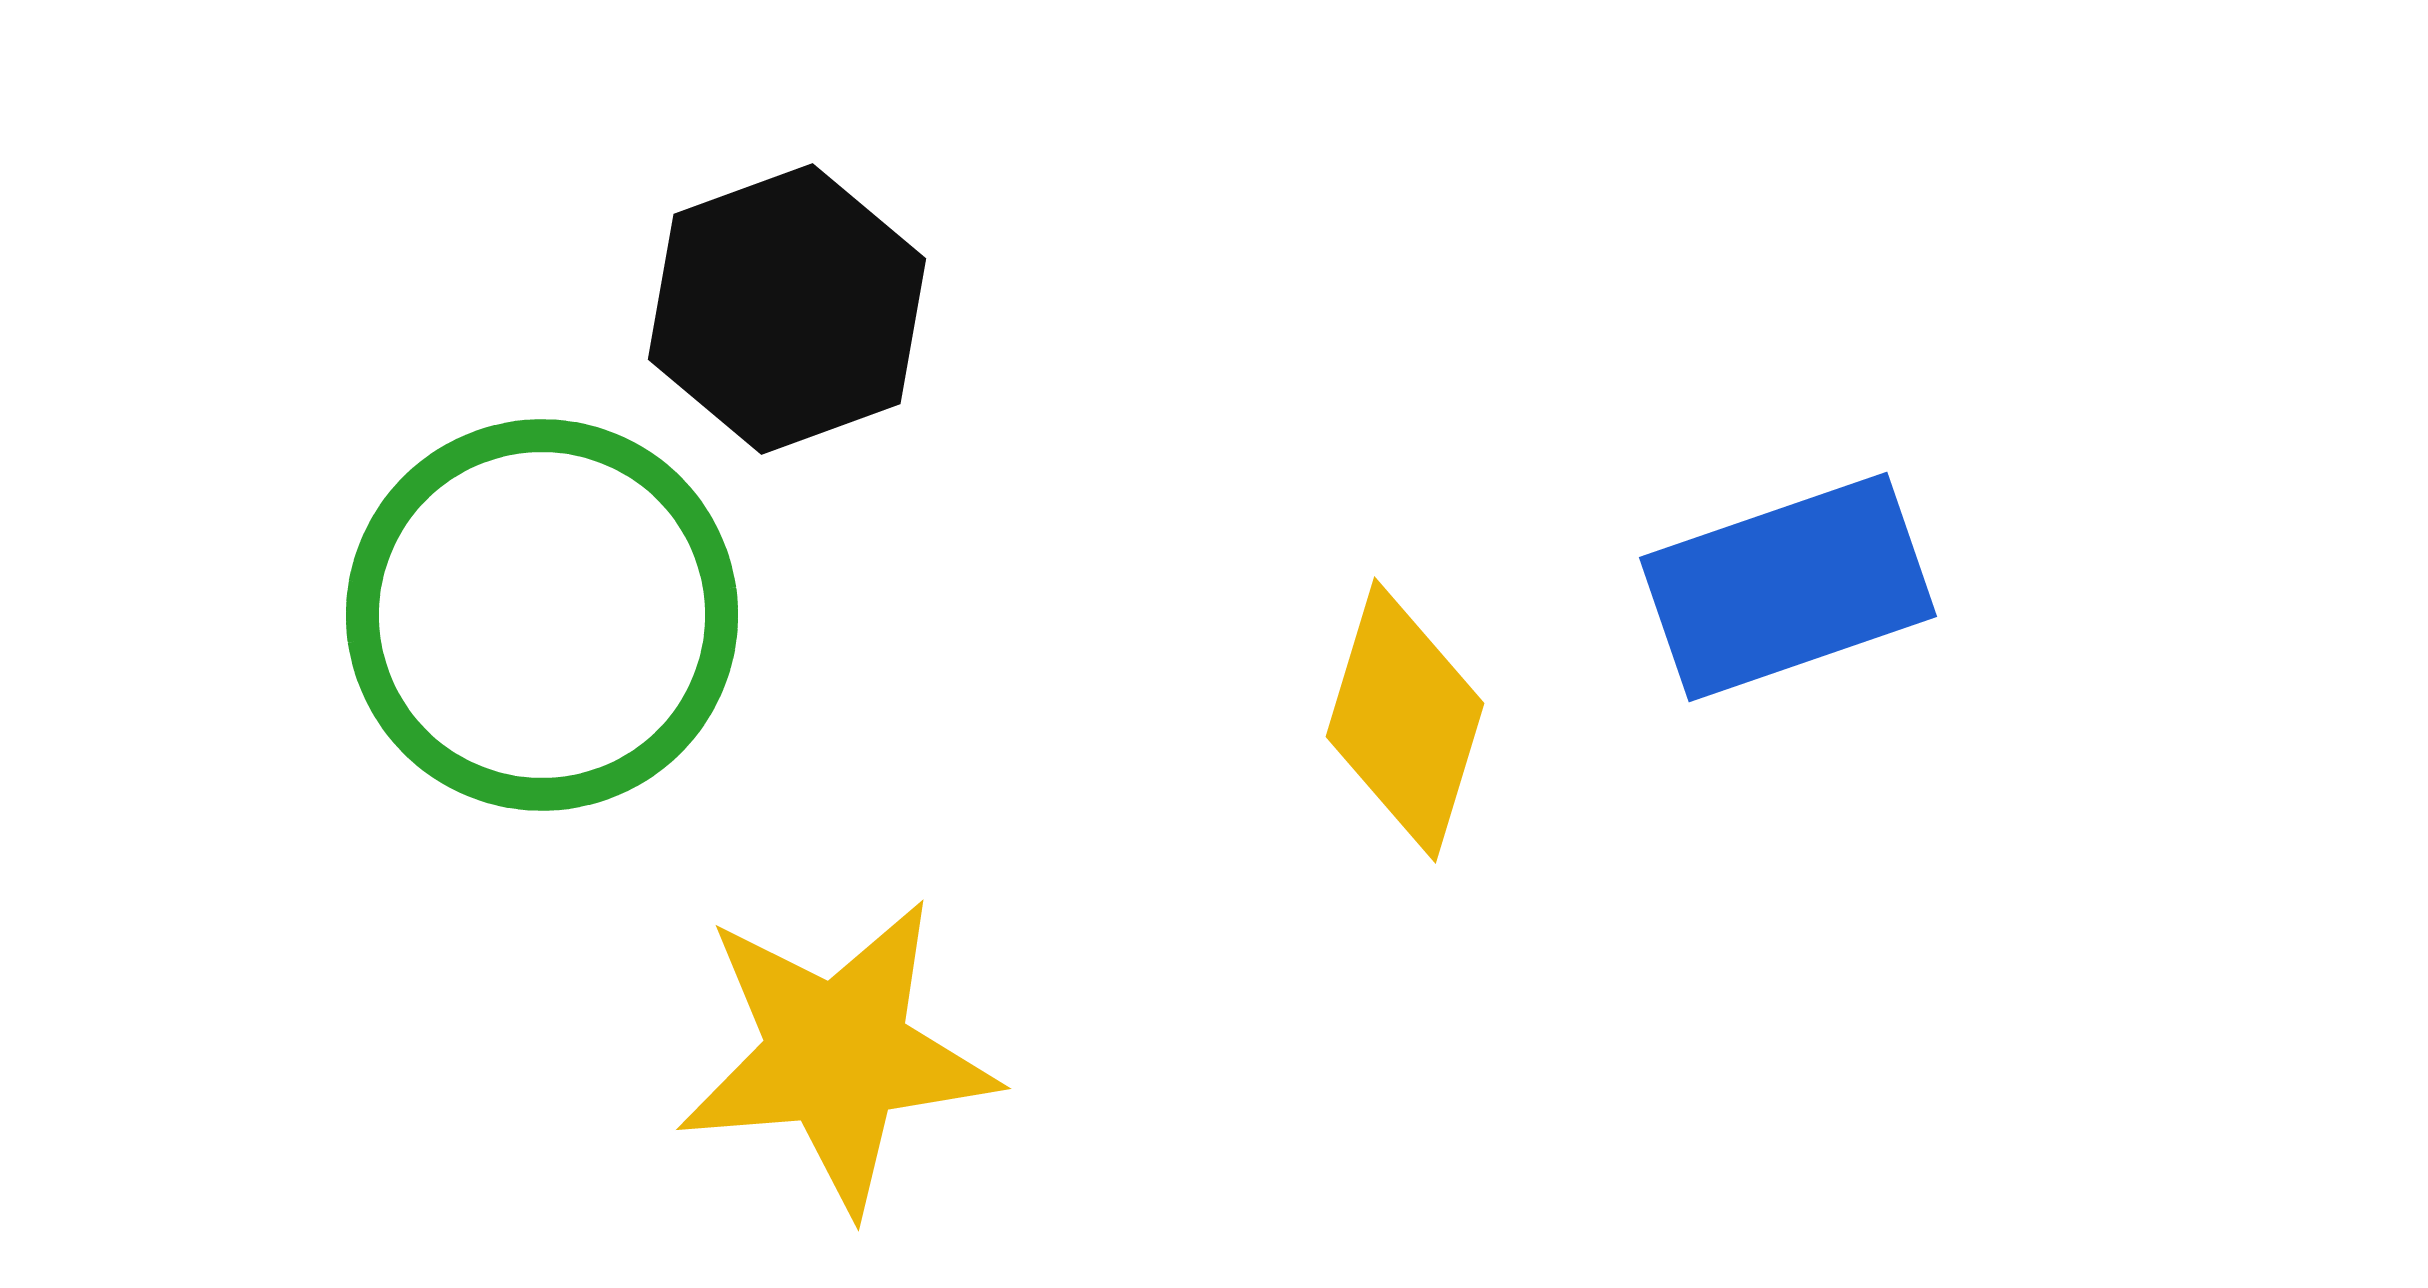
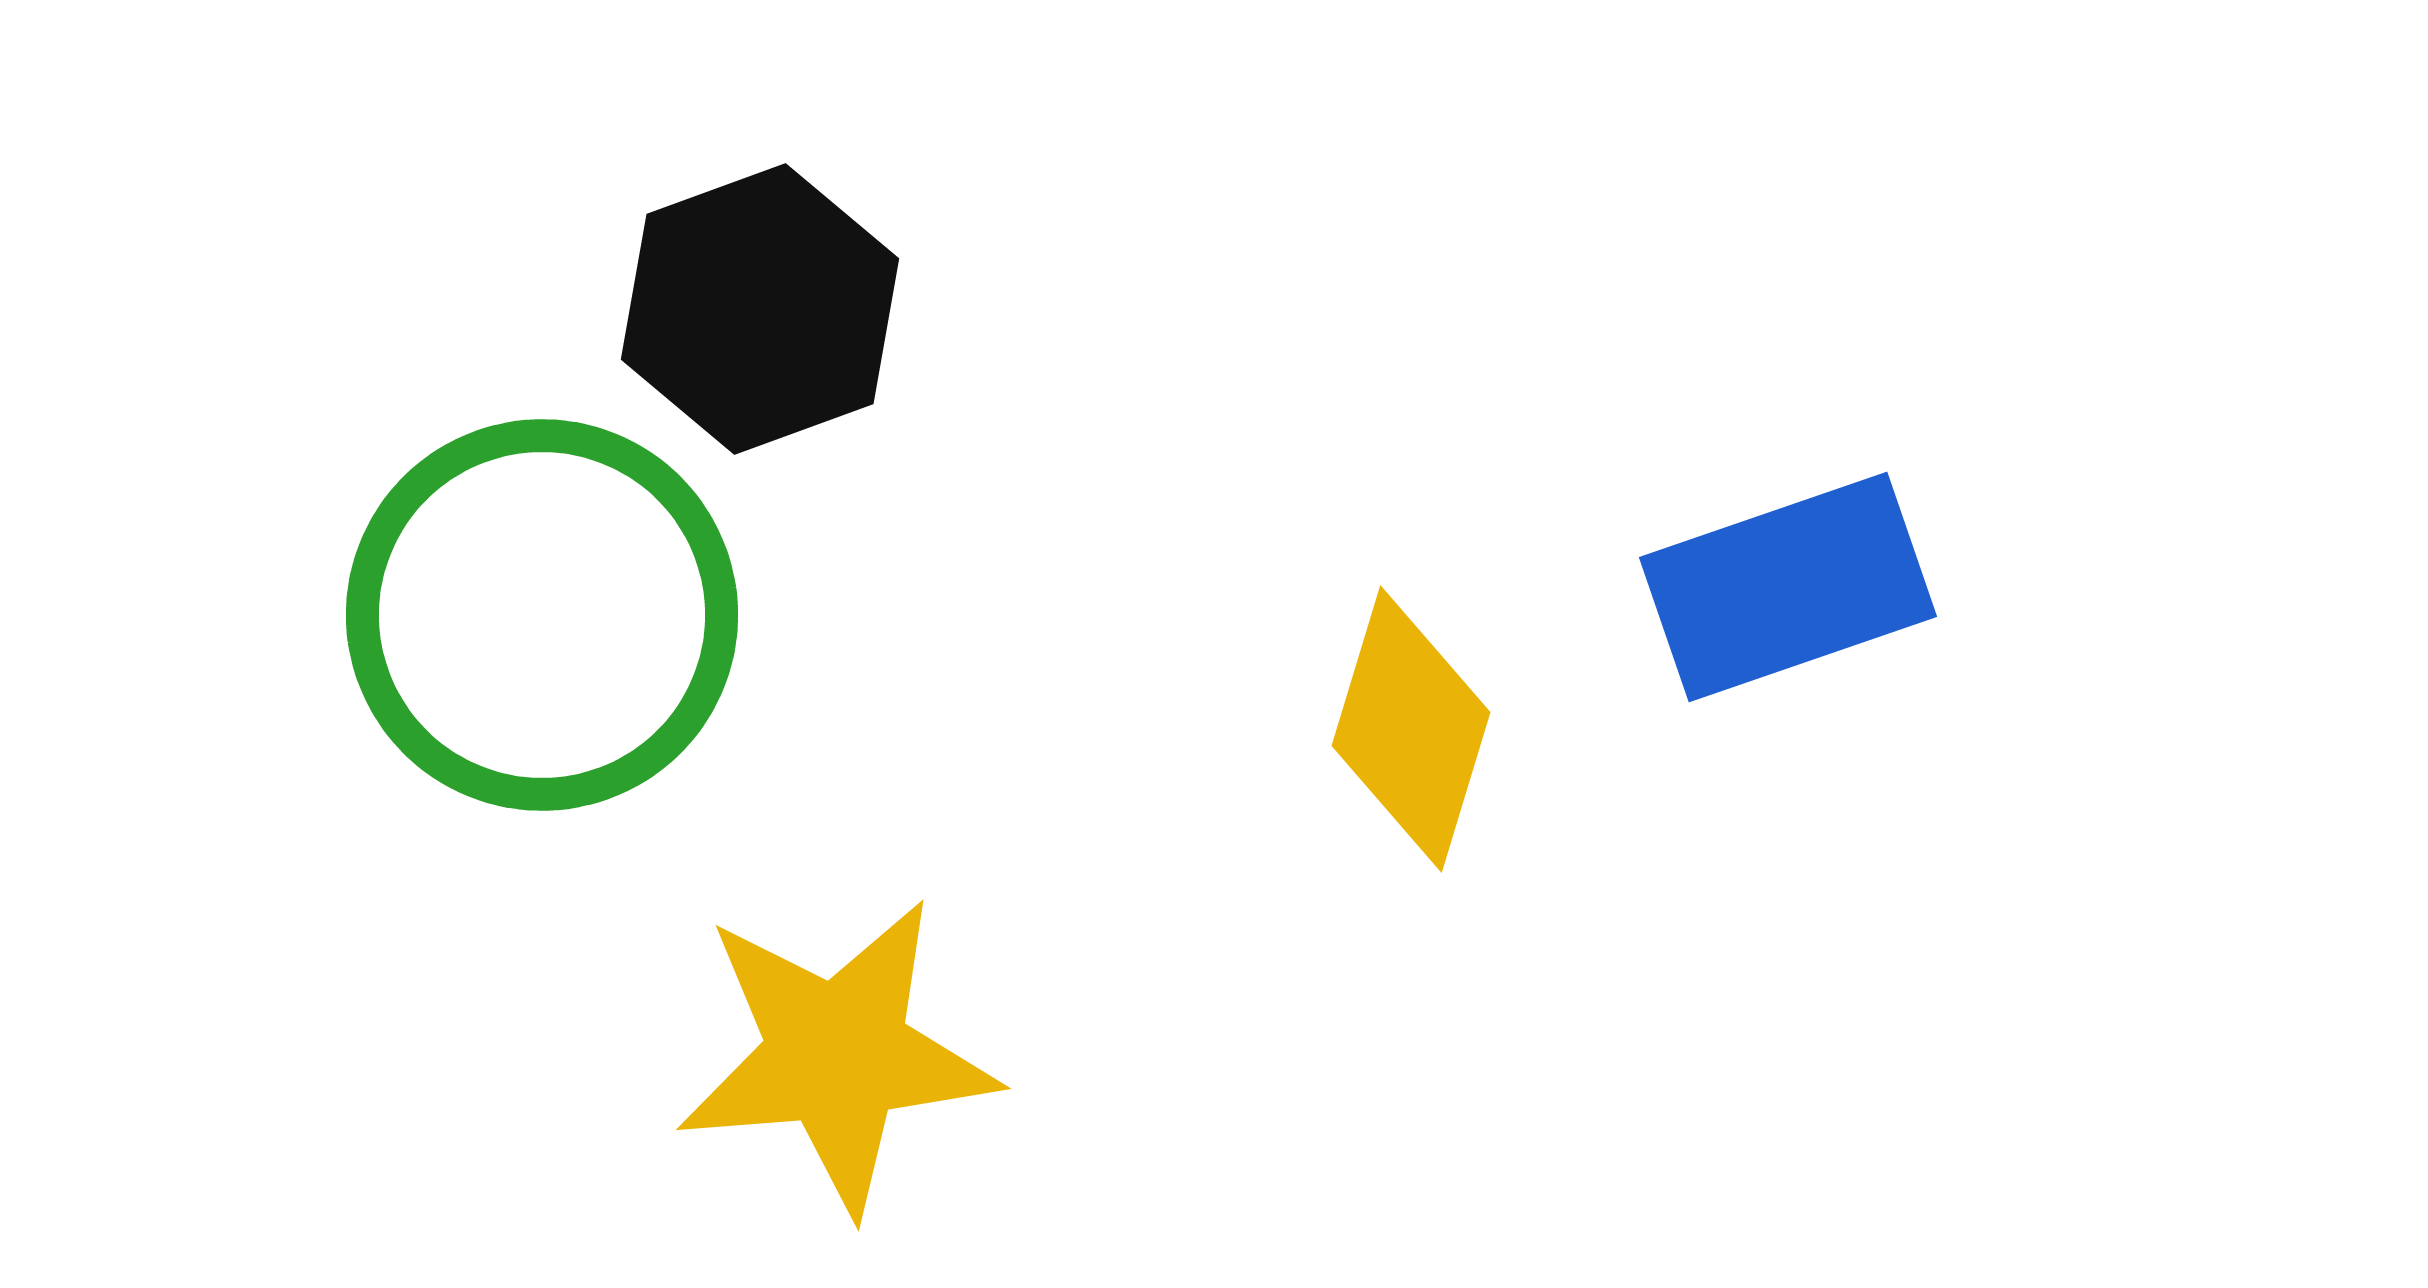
black hexagon: moved 27 px left
yellow diamond: moved 6 px right, 9 px down
